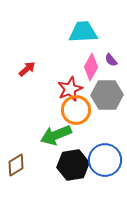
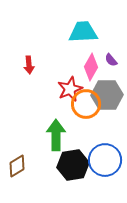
red arrow: moved 2 px right, 4 px up; rotated 126 degrees clockwise
orange circle: moved 10 px right, 6 px up
green arrow: rotated 112 degrees clockwise
brown diamond: moved 1 px right, 1 px down
